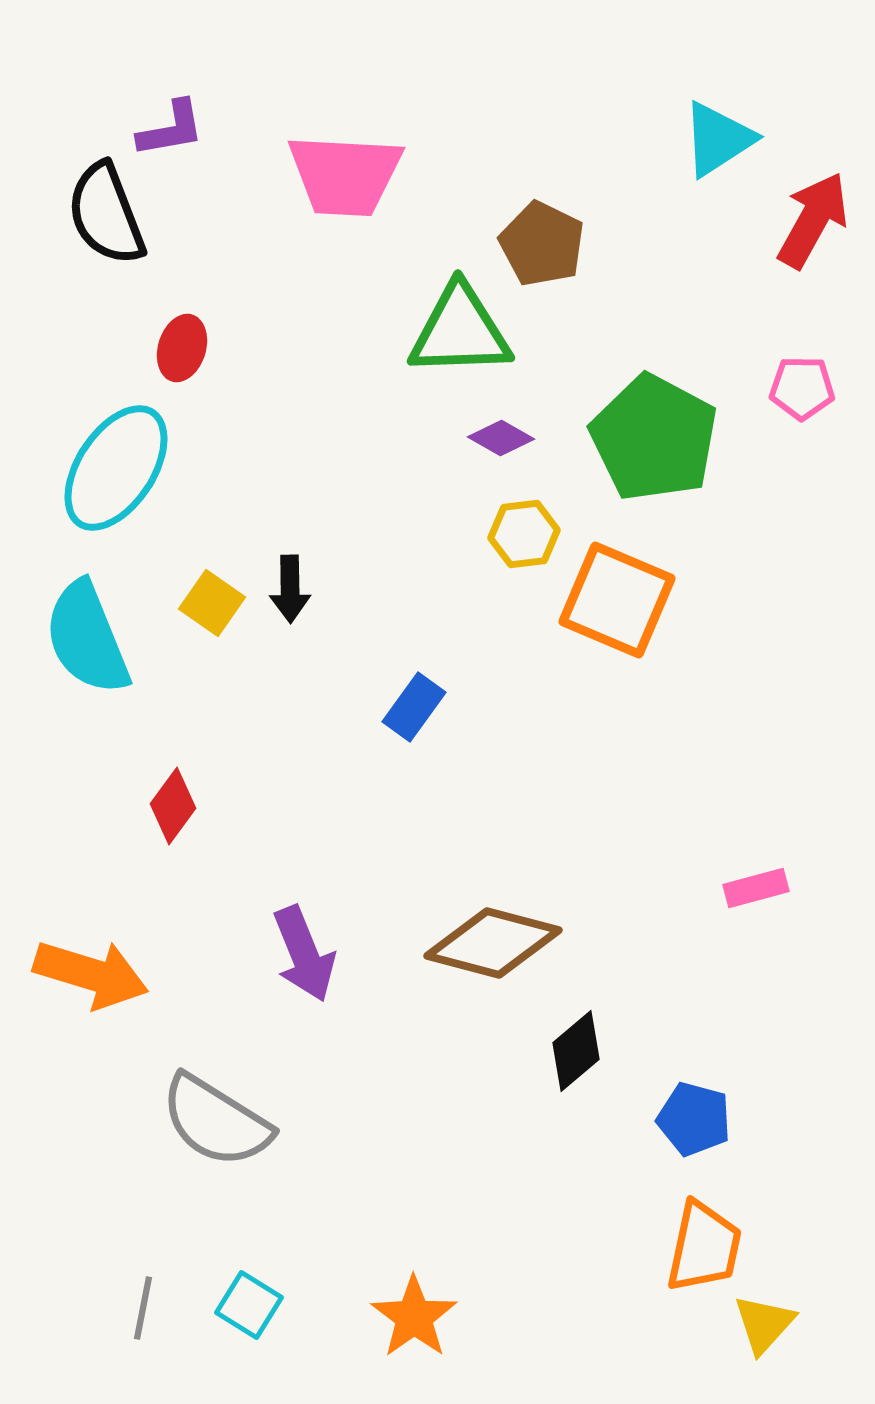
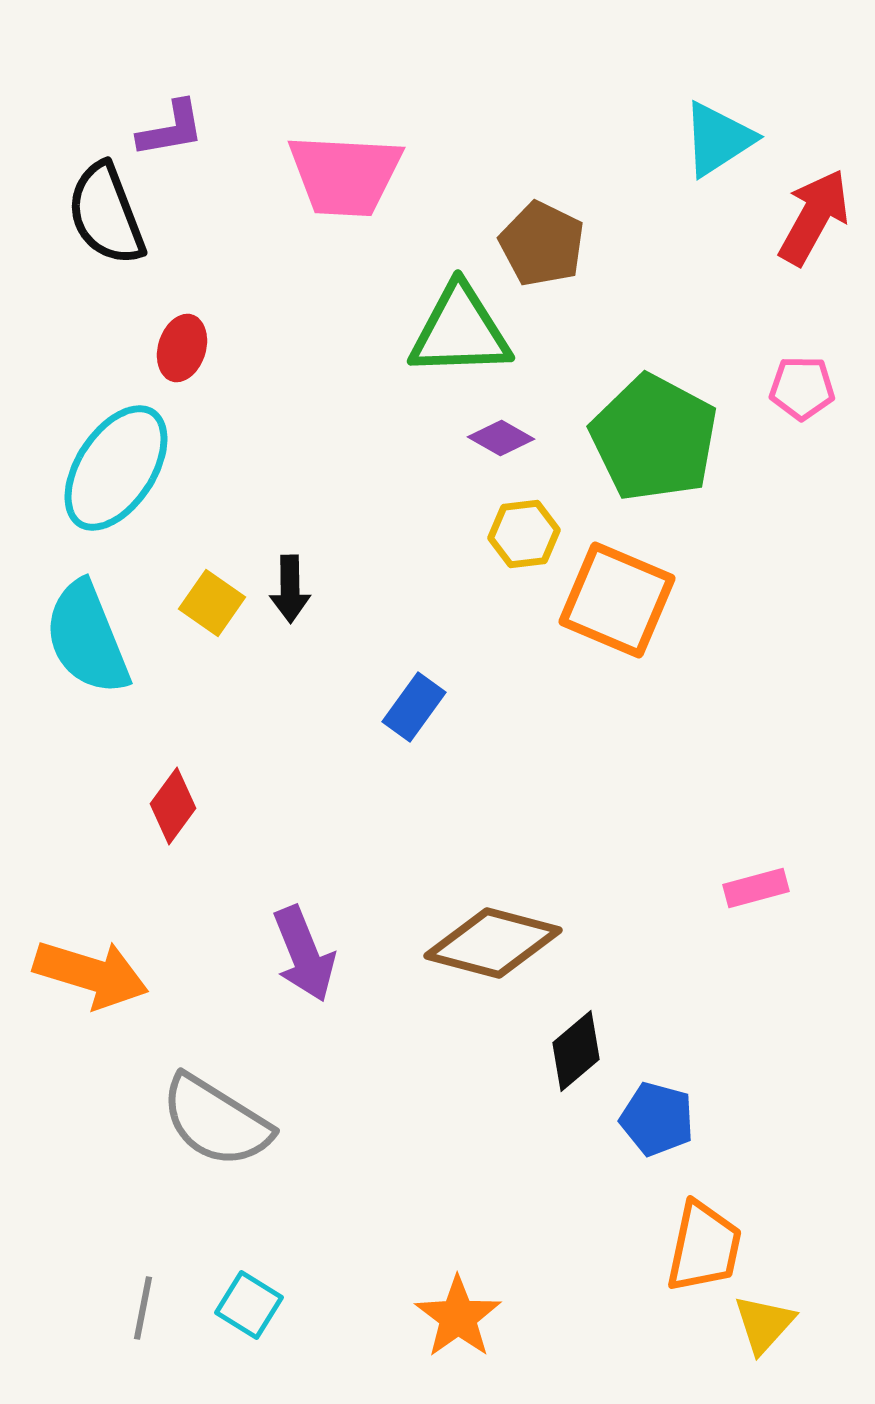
red arrow: moved 1 px right, 3 px up
blue pentagon: moved 37 px left
orange star: moved 44 px right
